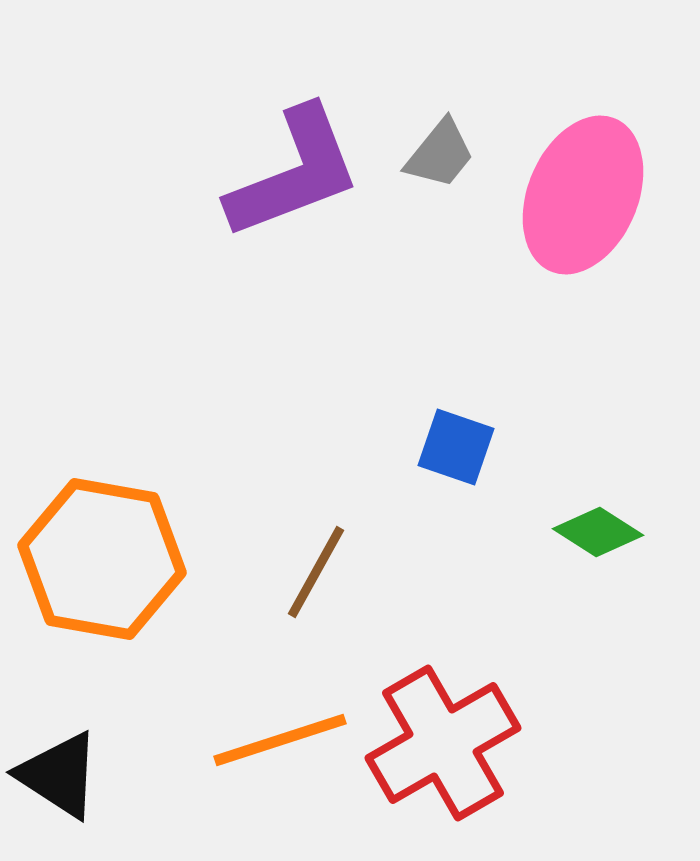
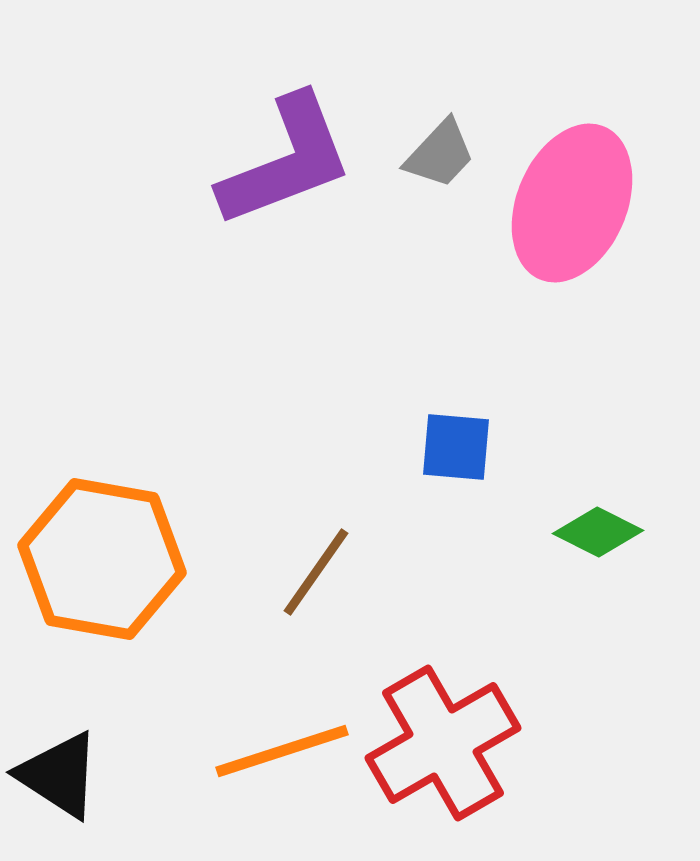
gray trapezoid: rotated 4 degrees clockwise
purple L-shape: moved 8 px left, 12 px up
pink ellipse: moved 11 px left, 8 px down
blue square: rotated 14 degrees counterclockwise
green diamond: rotated 6 degrees counterclockwise
brown line: rotated 6 degrees clockwise
orange line: moved 2 px right, 11 px down
